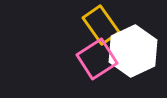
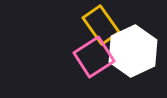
pink square: moved 3 px left, 2 px up
